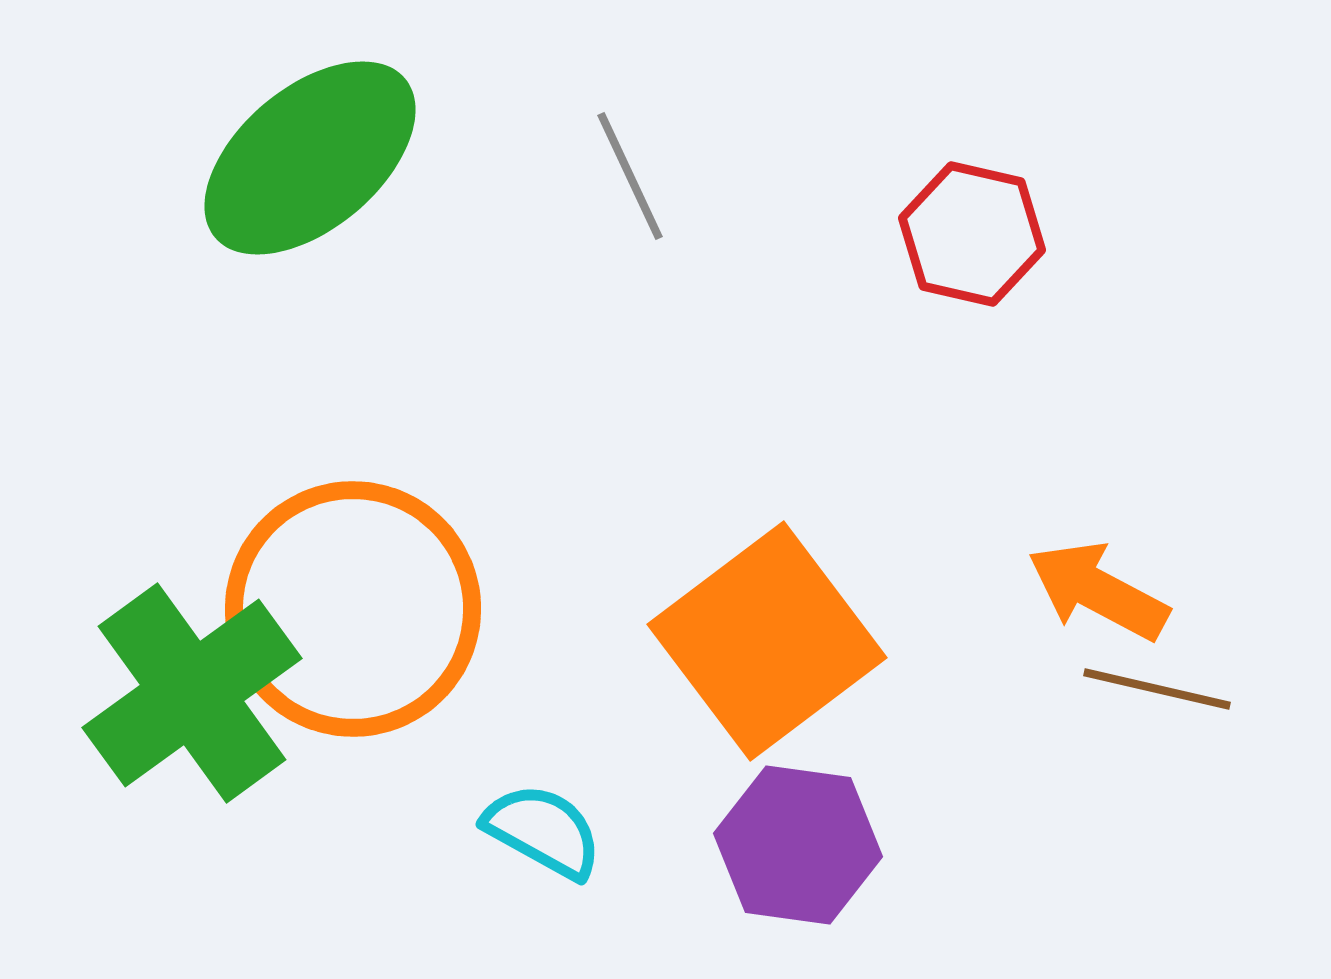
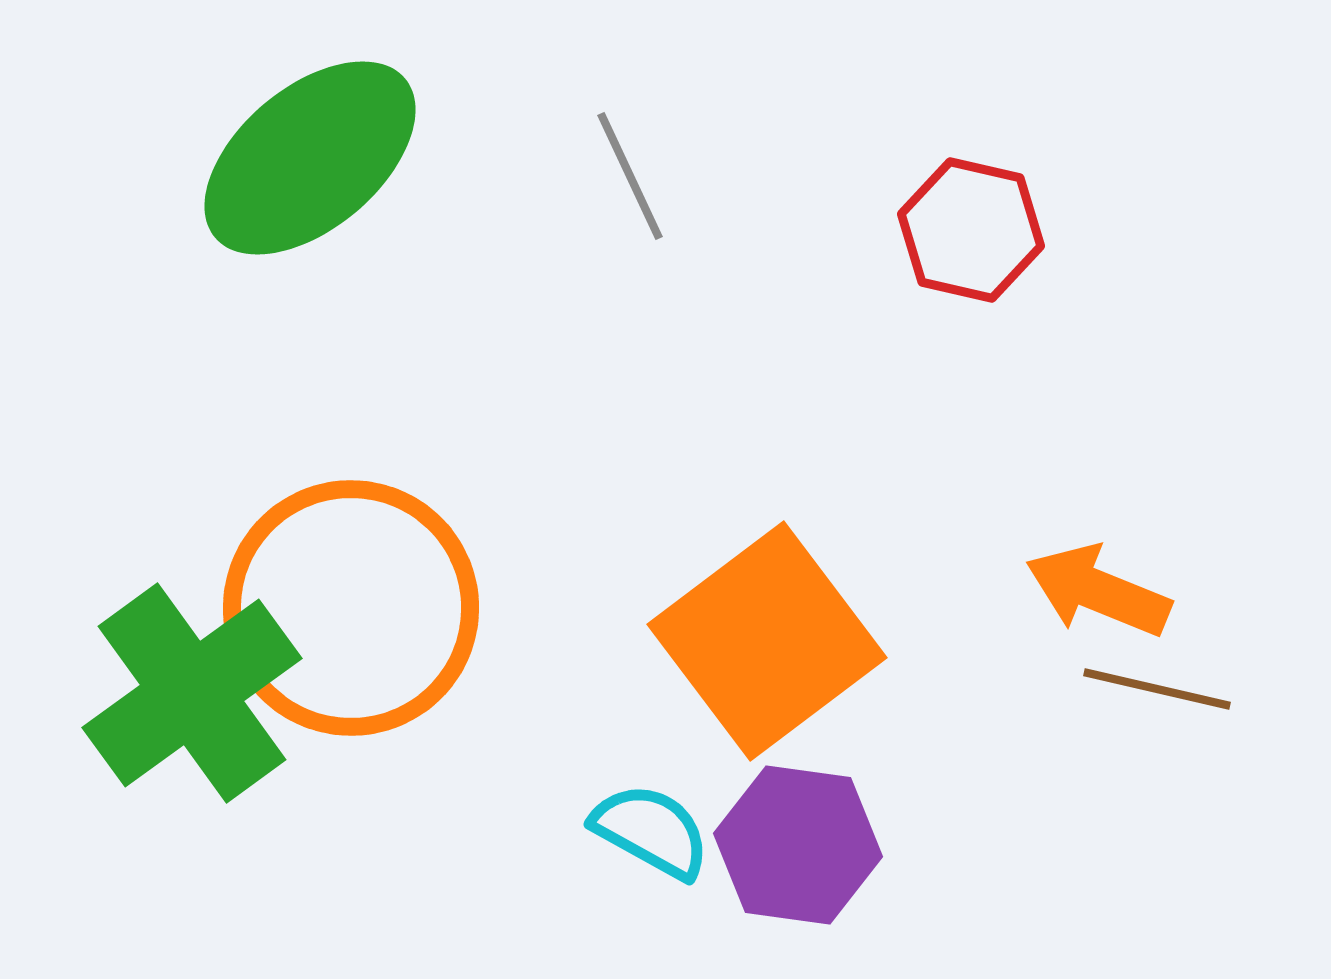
red hexagon: moved 1 px left, 4 px up
orange arrow: rotated 6 degrees counterclockwise
orange circle: moved 2 px left, 1 px up
cyan semicircle: moved 108 px right
